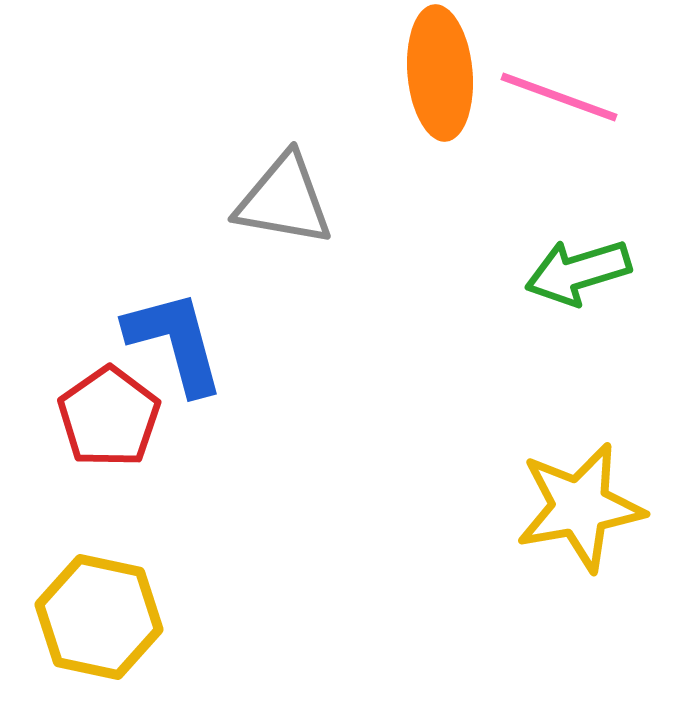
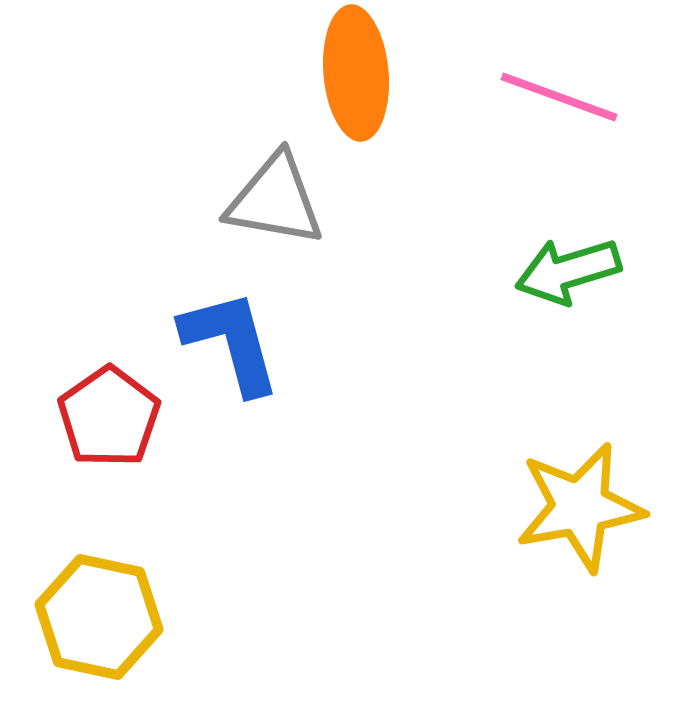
orange ellipse: moved 84 px left
gray triangle: moved 9 px left
green arrow: moved 10 px left, 1 px up
blue L-shape: moved 56 px right
